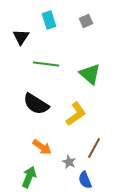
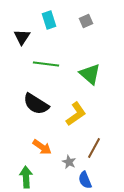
black triangle: moved 1 px right
green arrow: moved 3 px left; rotated 25 degrees counterclockwise
